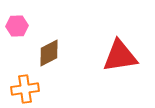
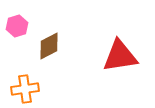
pink hexagon: rotated 15 degrees counterclockwise
brown diamond: moved 7 px up
